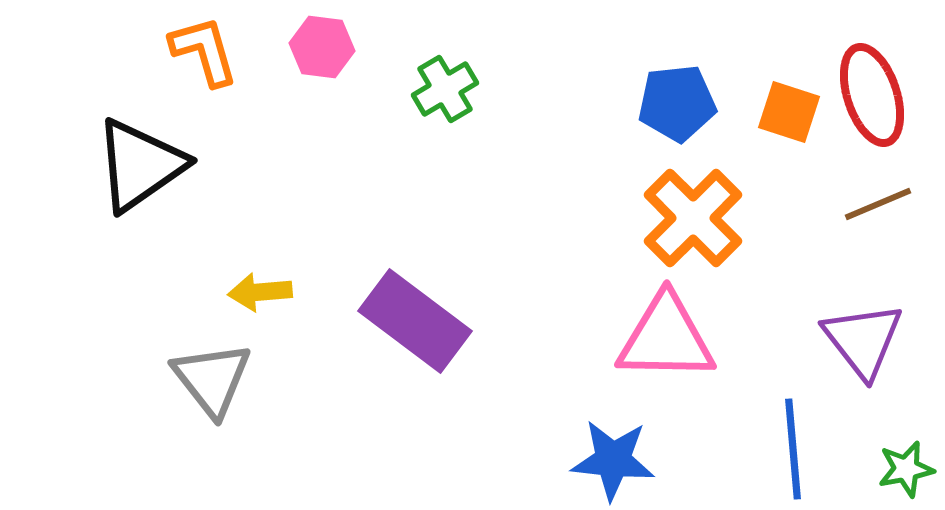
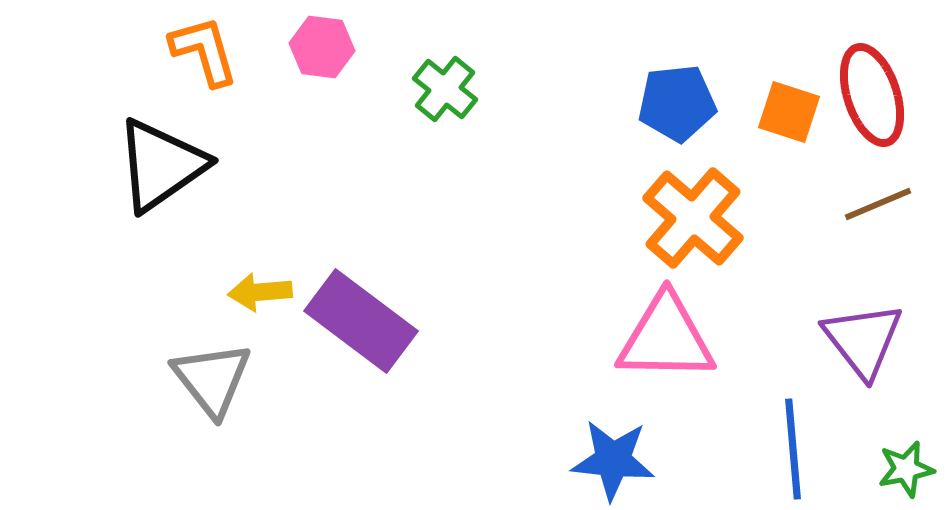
green cross: rotated 20 degrees counterclockwise
black triangle: moved 21 px right
orange cross: rotated 4 degrees counterclockwise
purple rectangle: moved 54 px left
